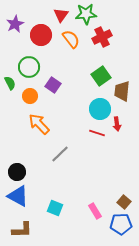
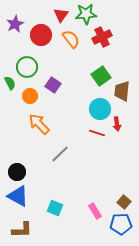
green circle: moved 2 px left
